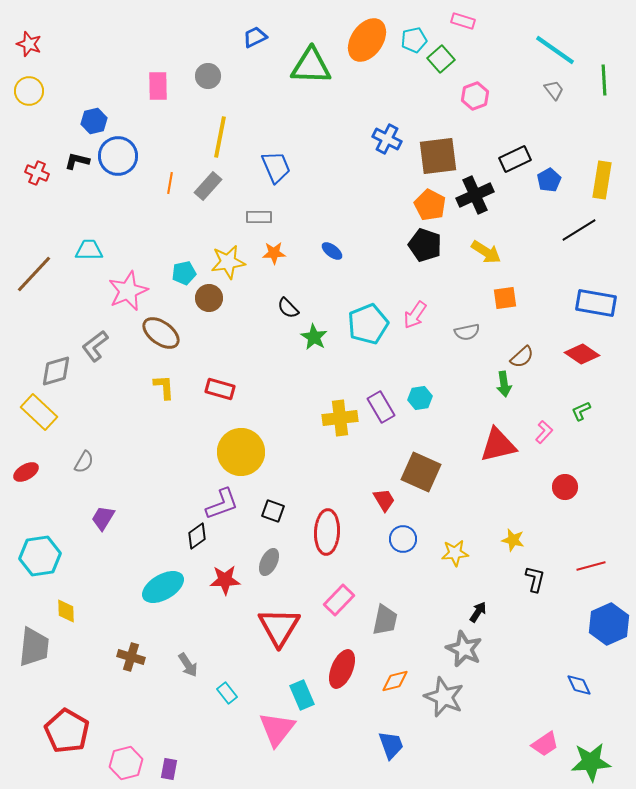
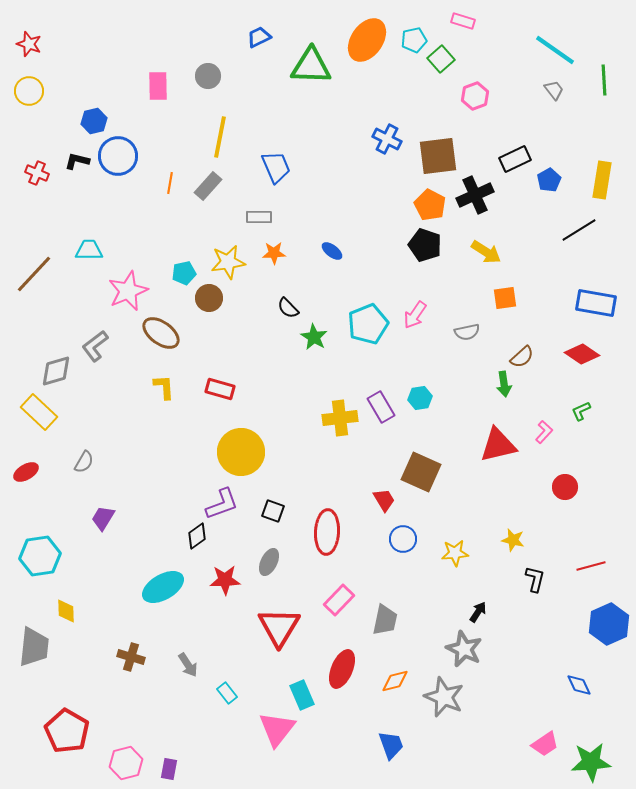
blue trapezoid at (255, 37): moved 4 px right
